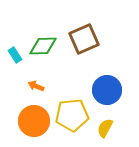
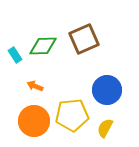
orange arrow: moved 1 px left
